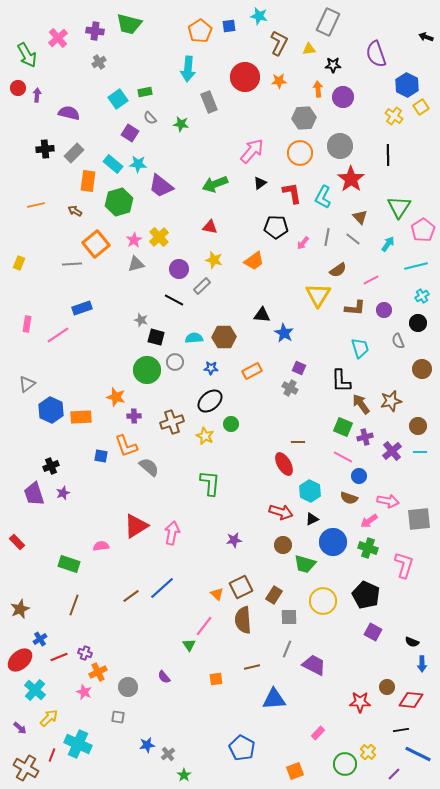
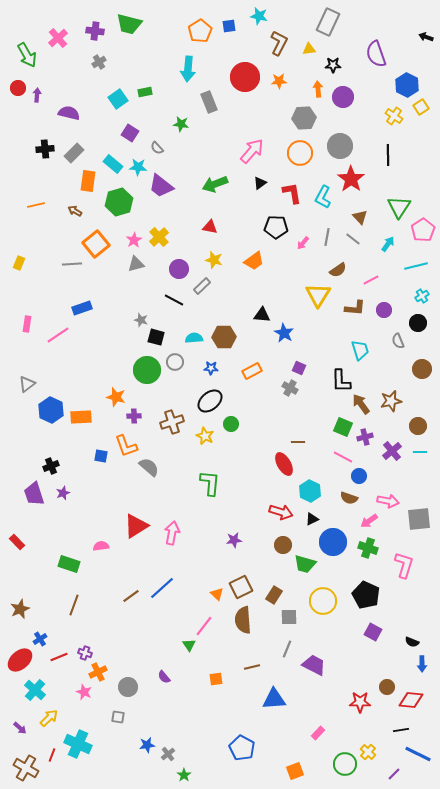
gray semicircle at (150, 118): moved 7 px right, 30 px down
cyan star at (138, 164): moved 3 px down
cyan trapezoid at (360, 348): moved 2 px down
